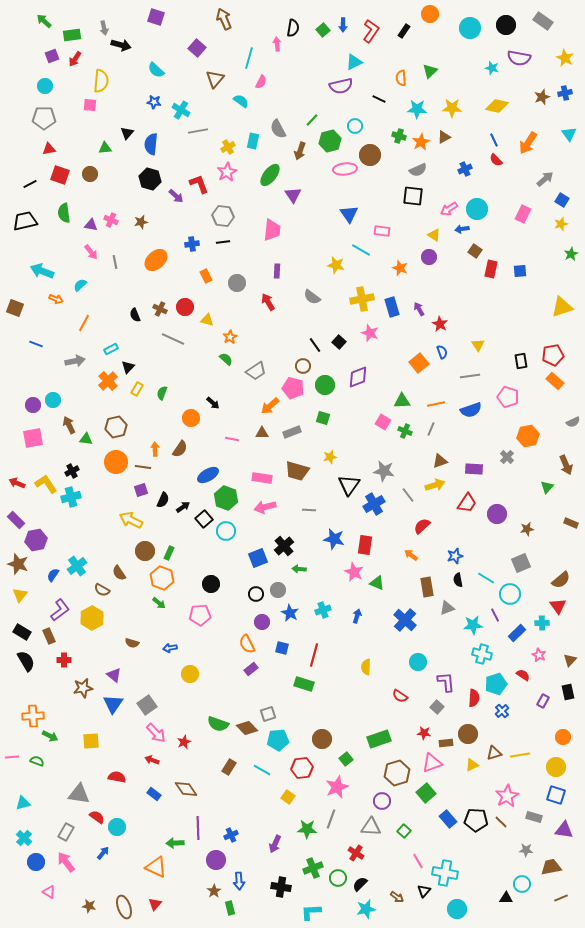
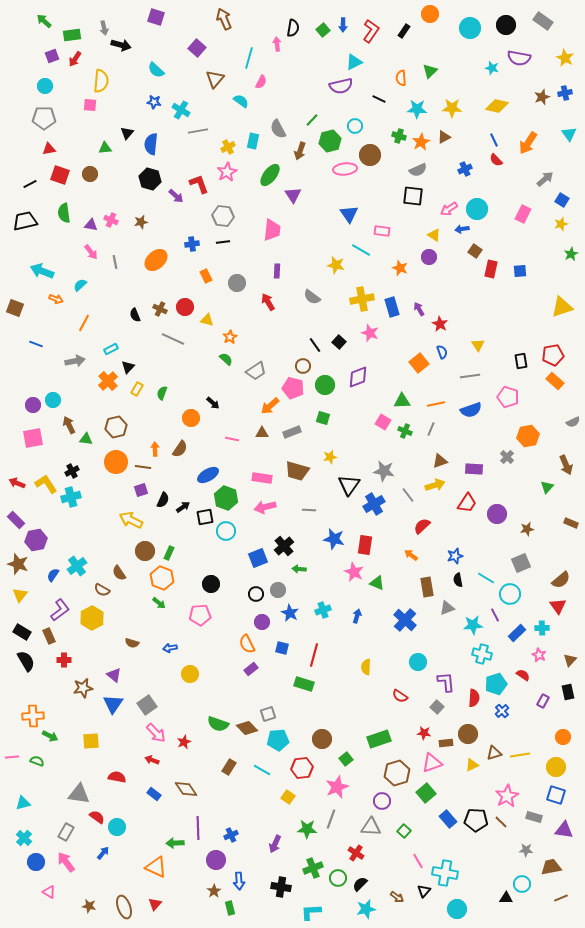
black square at (204, 519): moved 1 px right, 2 px up; rotated 30 degrees clockwise
cyan cross at (542, 623): moved 5 px down
